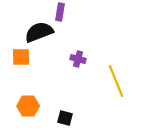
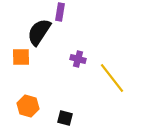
black semicircle: rotated 36 degrees counterclockwise
yellow line: moved 4 px left, 3 px up; rotated 16 degrees counterclockwise
orange hexagon: rotated 15 degrees clockwise
